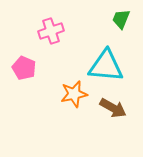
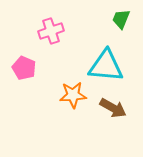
orange star: moved 1 px left, 1 px down; rotated 8 degrees clockwise
